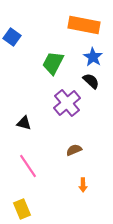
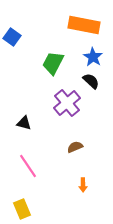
brown semicircle: moved 1 px right, 3 px up
